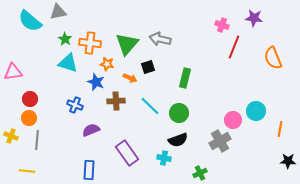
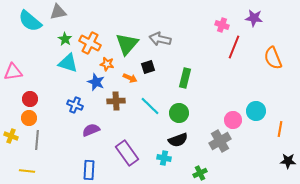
orange cross: rotated 20 degrees clockwise
